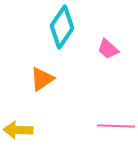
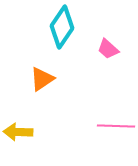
yellow arrow: moved 2 px down
